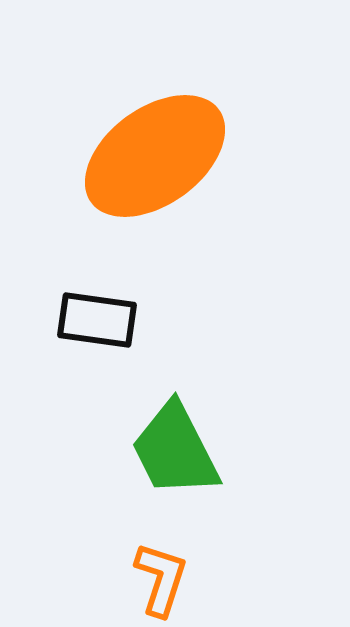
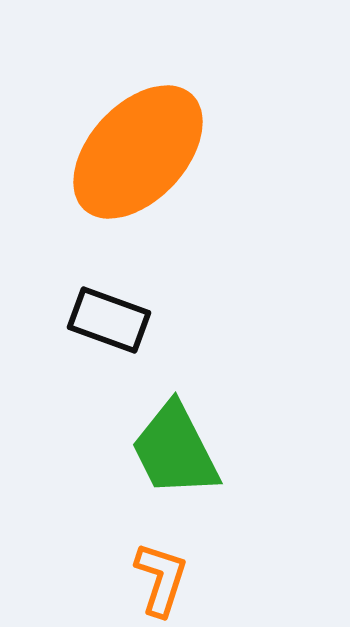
orange ellipse: moved 17 px left, 4 px up; rotated 11 degrees counterclockwise
black rectangle: moved 12 px right; rotated 12 degrees clockwise
